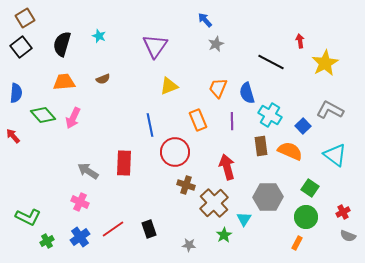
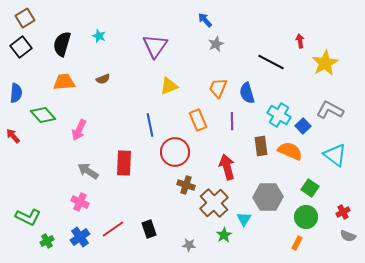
cyan cross at (270, 115): moved 9 px right
pink arrow at (73, 118): moved 6 px right, 12 px down
